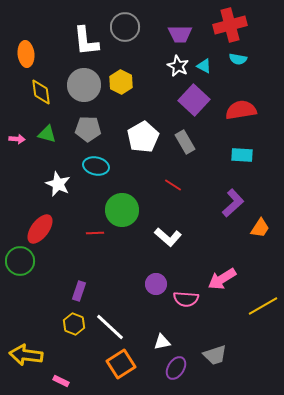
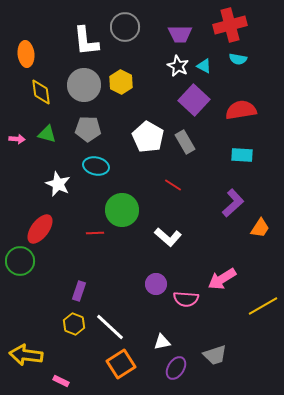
white pentagon at (143, 137): moved 5 px right; rotated 12 degrees counterclockwise
